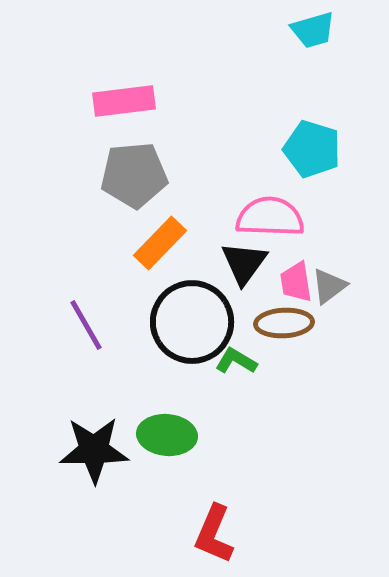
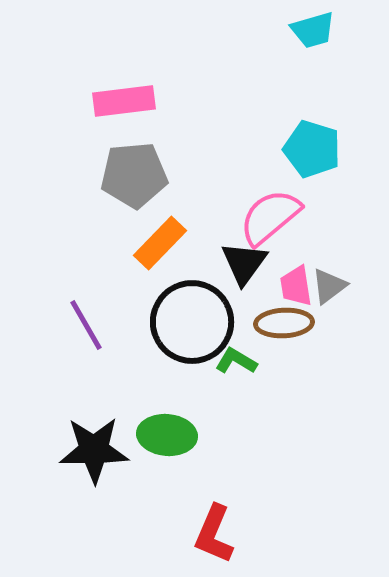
pink semicircle: rotated 42 degrees counterclockwise
pink trapezoid: moved 4 px down
